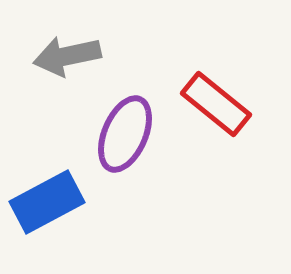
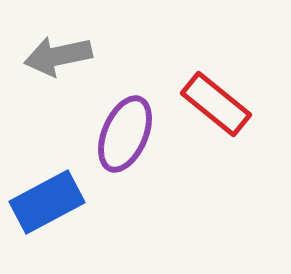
gray arrow: moved 9 px left
